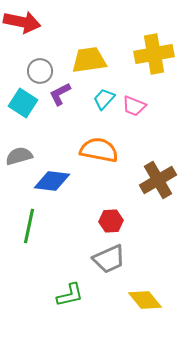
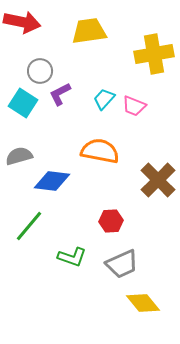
yellow trapezoid: moved 29 px up
orange semicircle: moved 1 px right, 1 px down
brown cross: rotated 15 degrees counterclockwise
green line: rotated 28 degrees clockwise
gray trapezoid: moved 13 px right, 5 px down
green L-shape: moved 2 px right, 38 px up; rotated 32 degrees clockwise
yellow diamond: moved 2 px left, 3 px down
